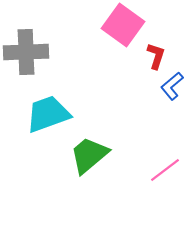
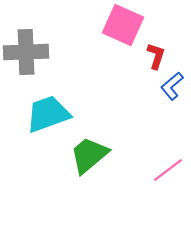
pink square: rotated 12 degrees counterclockwise
pink line: moved 3 px right
